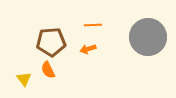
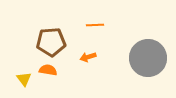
orange line: moved 2 px right
gray circle: moved 21 px down
orange arrow: moved 8 px down
orange semicircle: rotated 126 degrees clockwise
